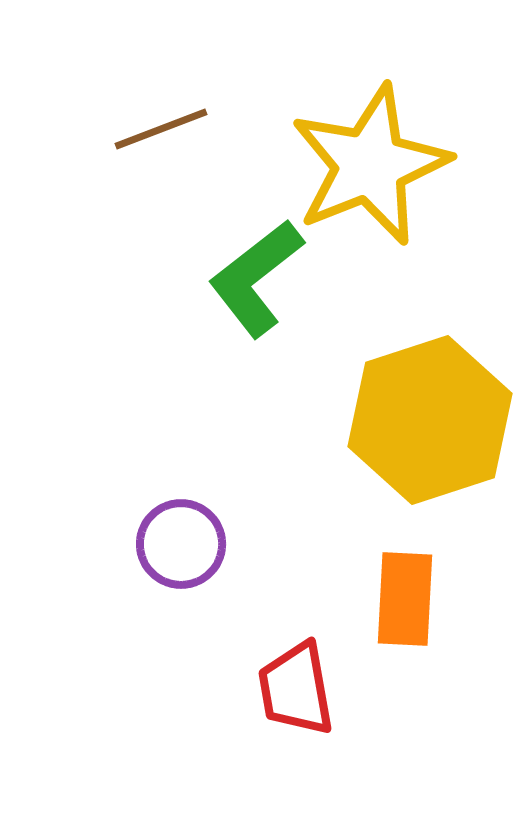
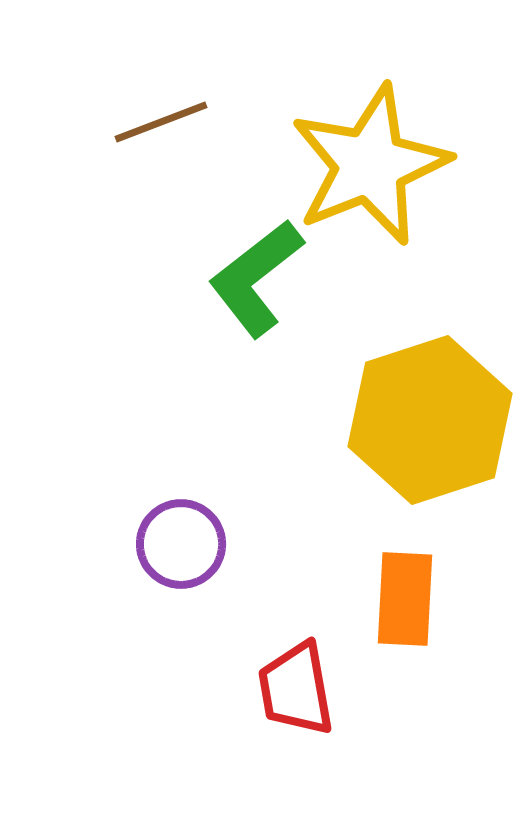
brown line: moved 7 px up
